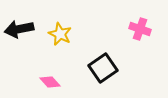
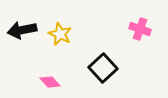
black arrow: moved 3 px right, 1 px down
black square: rotated 8 degrees counterclockwise
